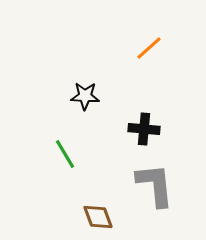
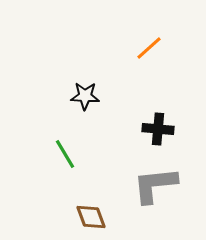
black cross: moved 14 px right
gray L-shape: rotated 90 degrees counterclockwise
brown diamond: moved 7 px left
